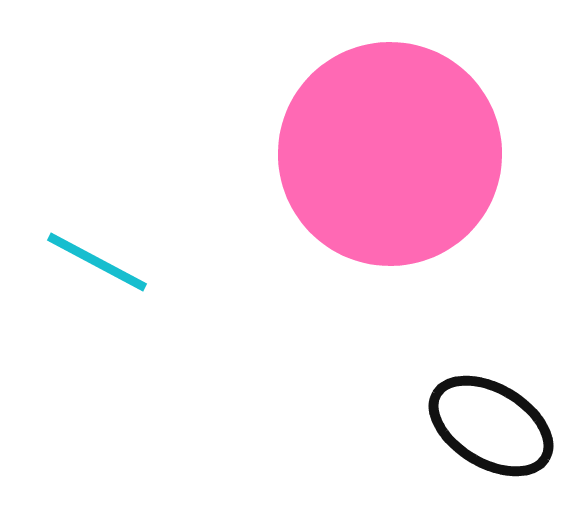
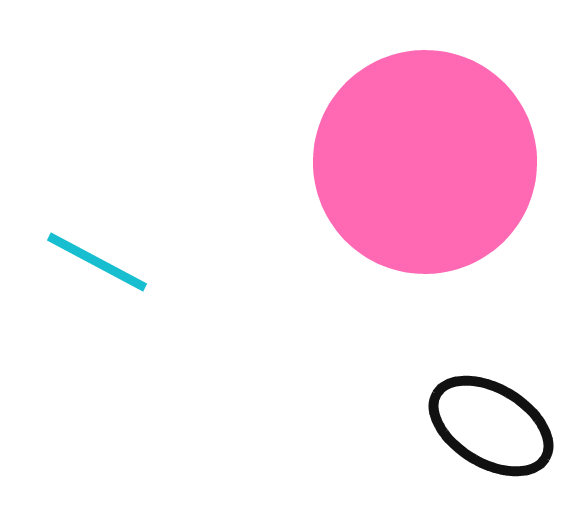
pink circle: moved 35 px right, 8 px down
